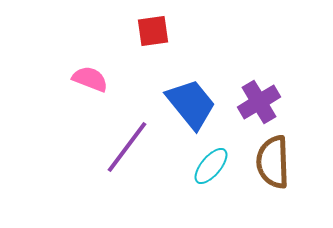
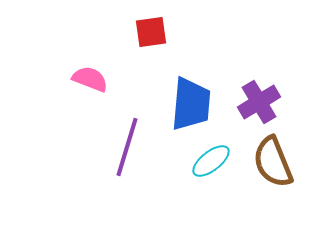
red square: moved 2 px left, 1 px down
blue trapezoid: rotated 44 degrees clockwise
purple line: rotated 20 degrees counterclockwise
brown semicircle: rotated 20 degrees counterclockwise
cyan ellipse: moved 5 px up; rotated 12 degrees clockwise
